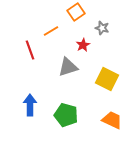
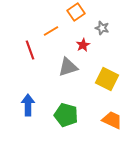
blue arrow: moved 2 px left
